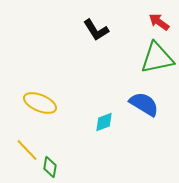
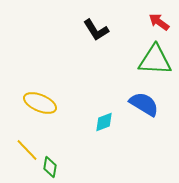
green triangle: moved 2 px left, 2 px down; rotated 15 degrees clockwise
